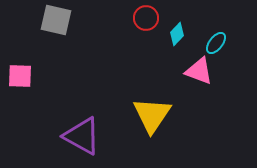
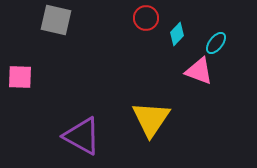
pink square: moved 1 px down
yellow triangle: moved 1 px left, 4 px down
